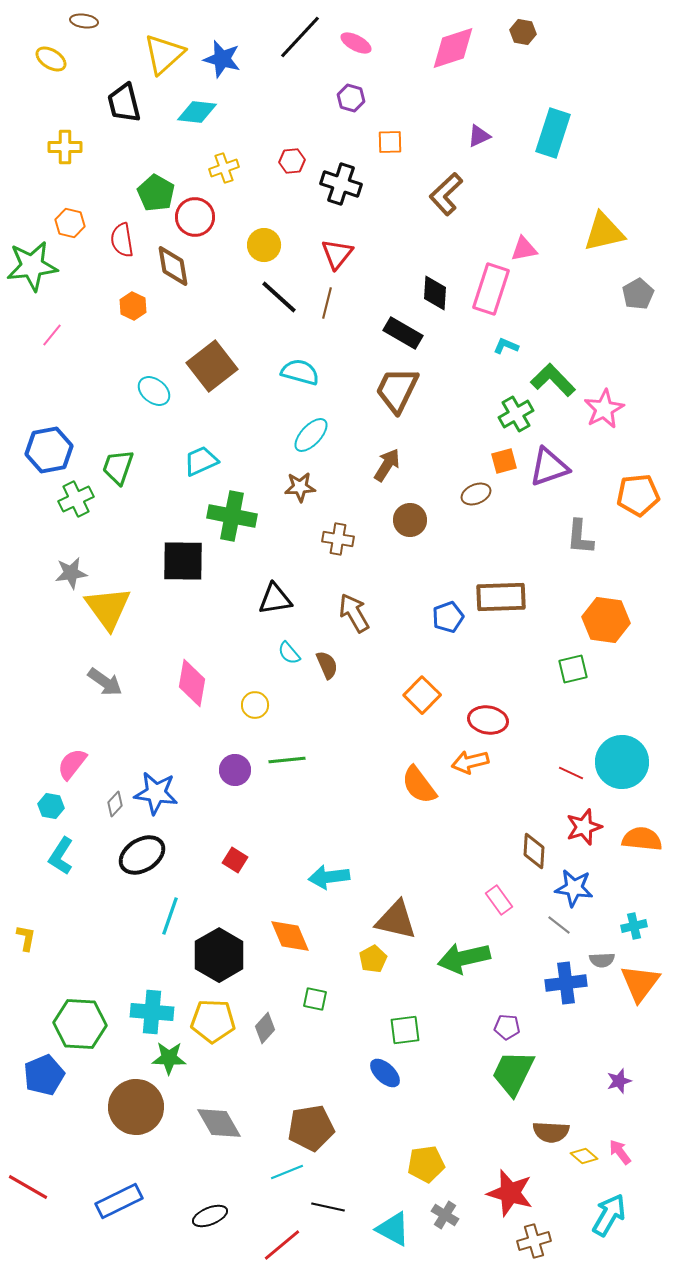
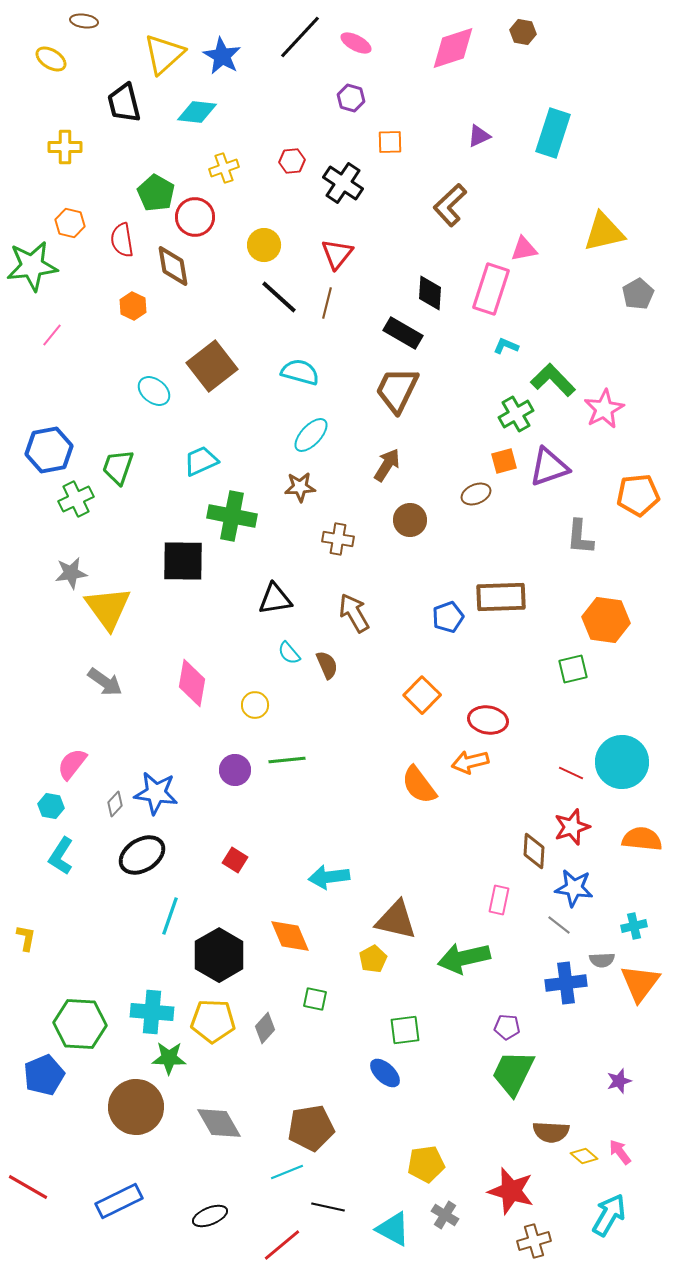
blue star at (222, 59): moved 3 px up; rotated 15 degrees clockwise
black cross at (341, 184): moved 2 px right, 1 px up; rotated 15 degrees clockwise
brown L-shape at (446, 194): moved 4 px right, 11 px down
black diamond at (435, 293): moved 5 px left
red star at (584, 827): moved 12 px left
pink rectangle at (499, 900): rotated 48 degrees clockwise
red star at (510, 1193): moved 1 px right, 2 px up
